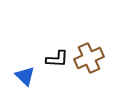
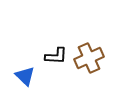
black L-shape: moved 1 px left, 3 px up
